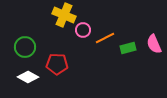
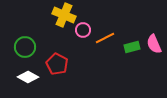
green rectangle: moved 4 px right, 1 px up
red pentagon: rotated 25 degrees clockwise
